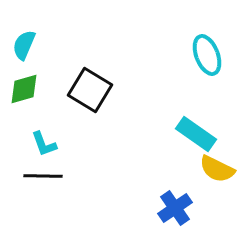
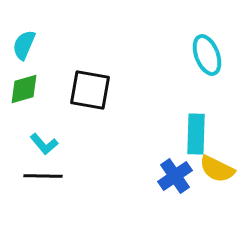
black square: rotated 21 degrees counterclockwise
cyan rectangle: rotated 57 degrees clockwise
cyan L-shape: rotated 20 degrees counterclockwise
blue cross: moved 32 px up
